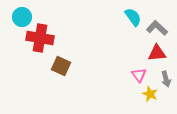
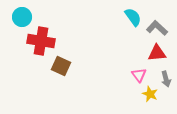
red cross: moved 1 px right, 3 px down
